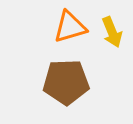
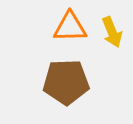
orange triangle: rotated 15 degrees clockwise
